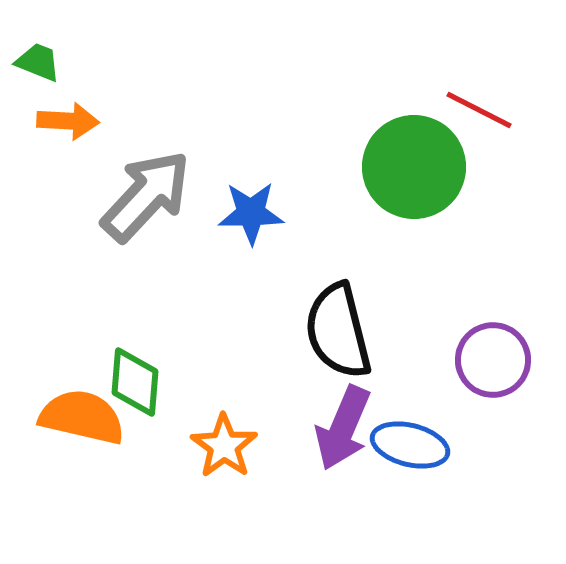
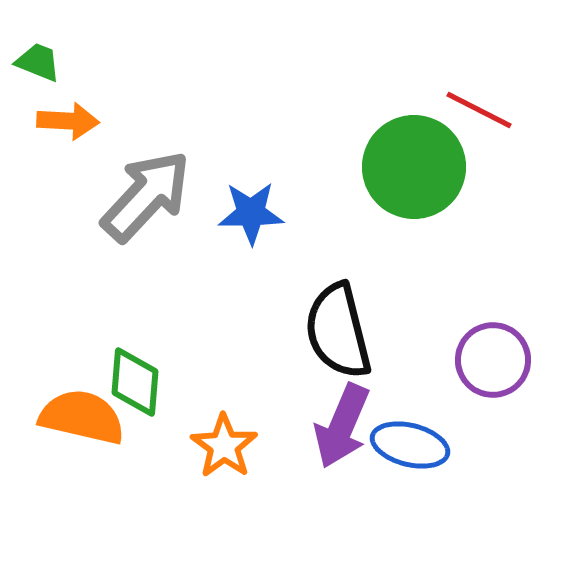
purple arrow: moved 1 px left, 2 px up
